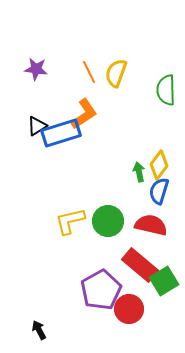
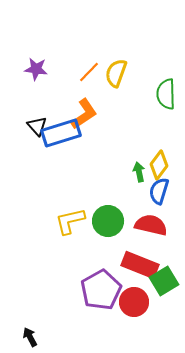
orange line: rotated 70 degrees clockwise
green semicircle: moved 4 px down
black triangle: rotated 40 degrees counterclockwise
red rectangle: rotated 18 degrees counterclockwise
red circle: moved 5 px right, 7 px up
black arrow: moved 9 px left, 7 px down
